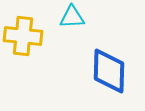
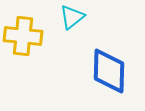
cyan triangle: rotated 36 degrees counterclockwise
